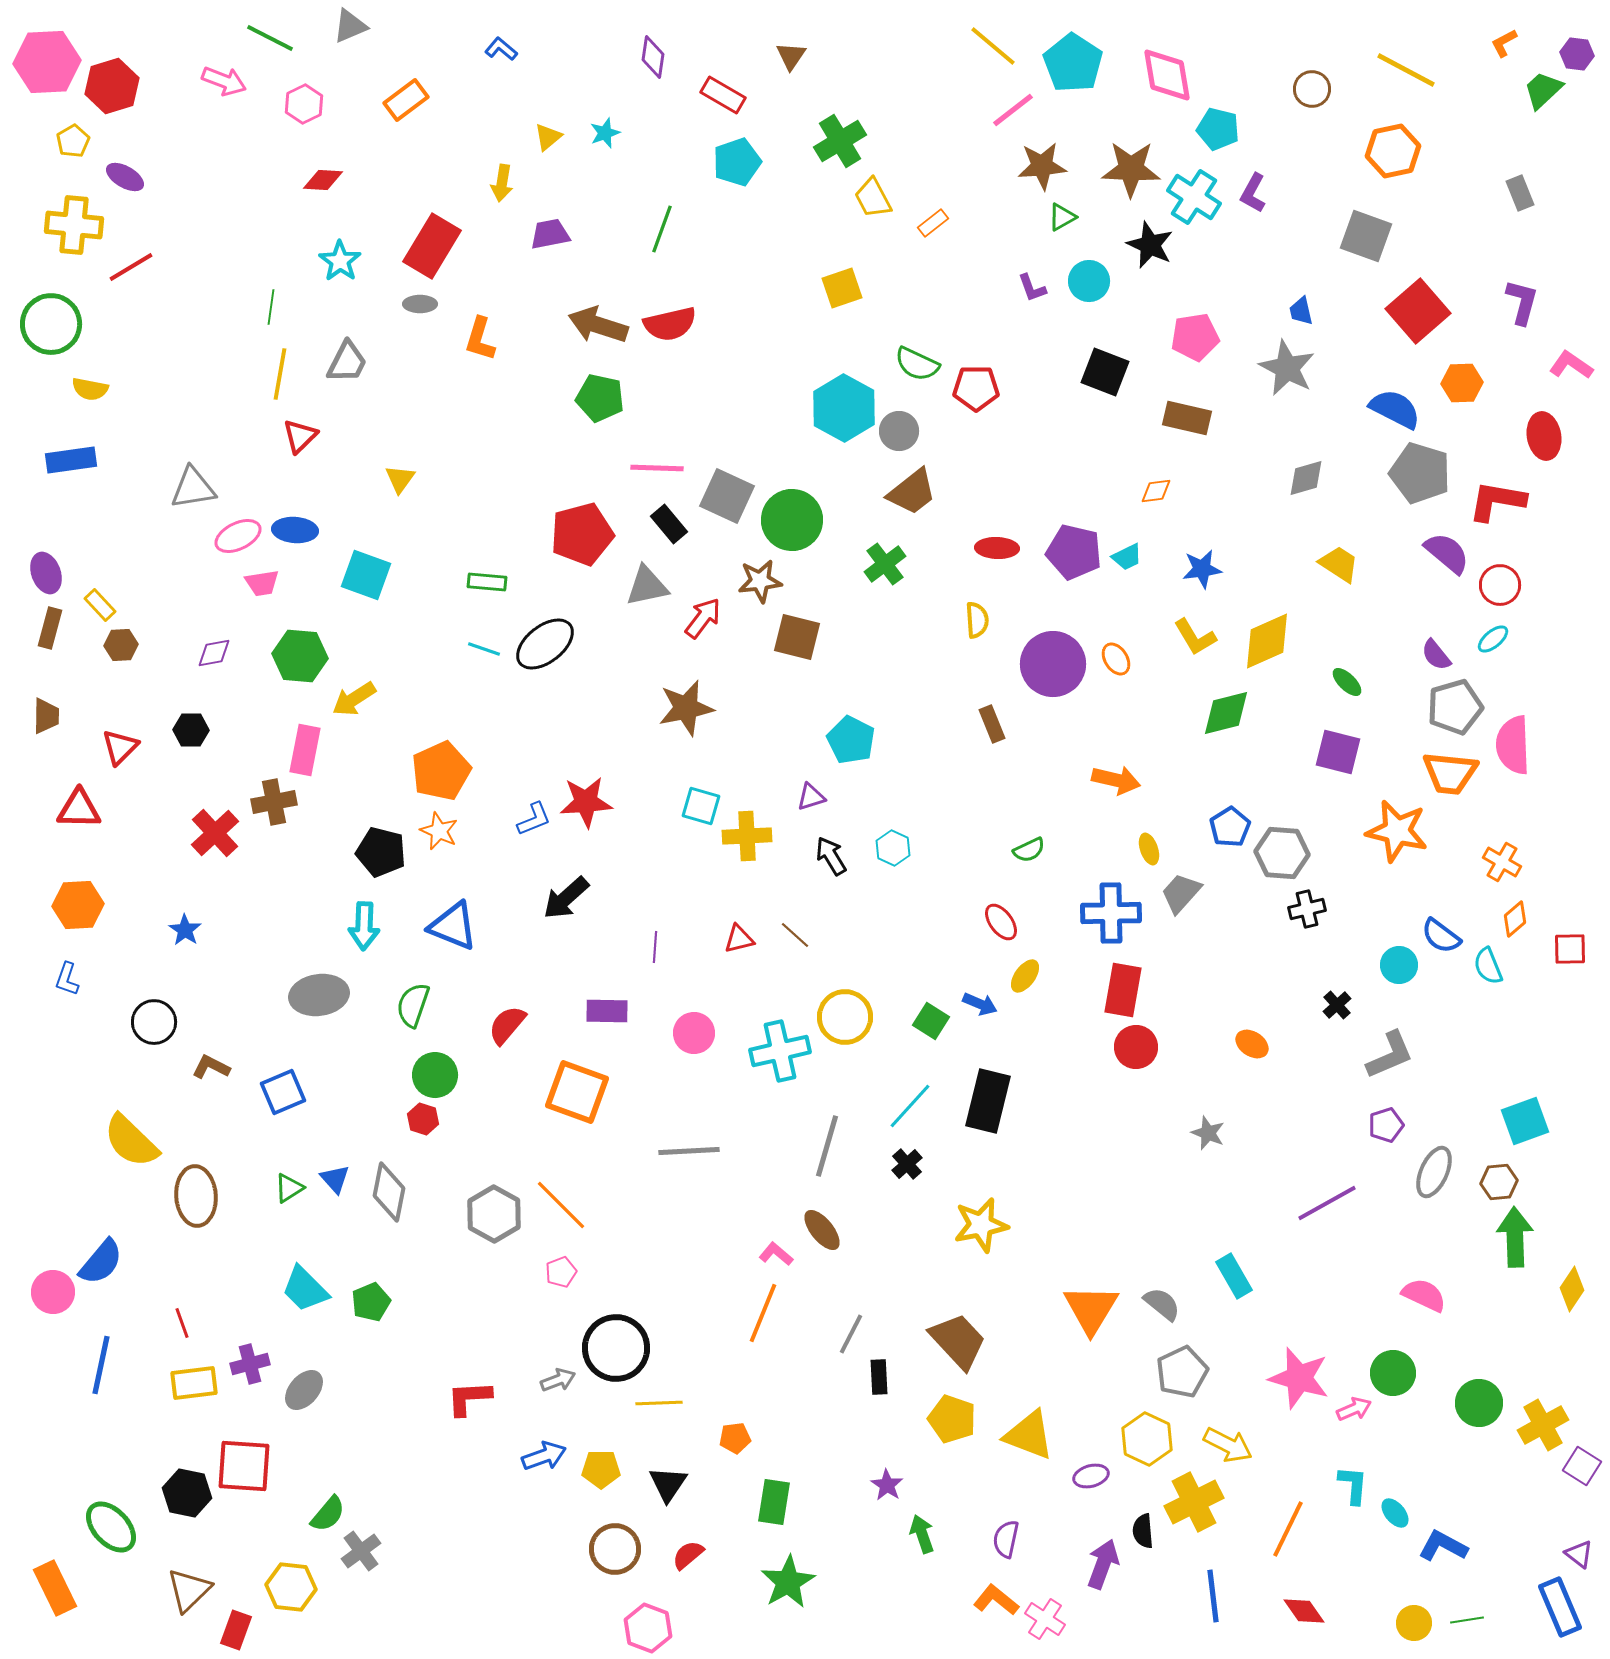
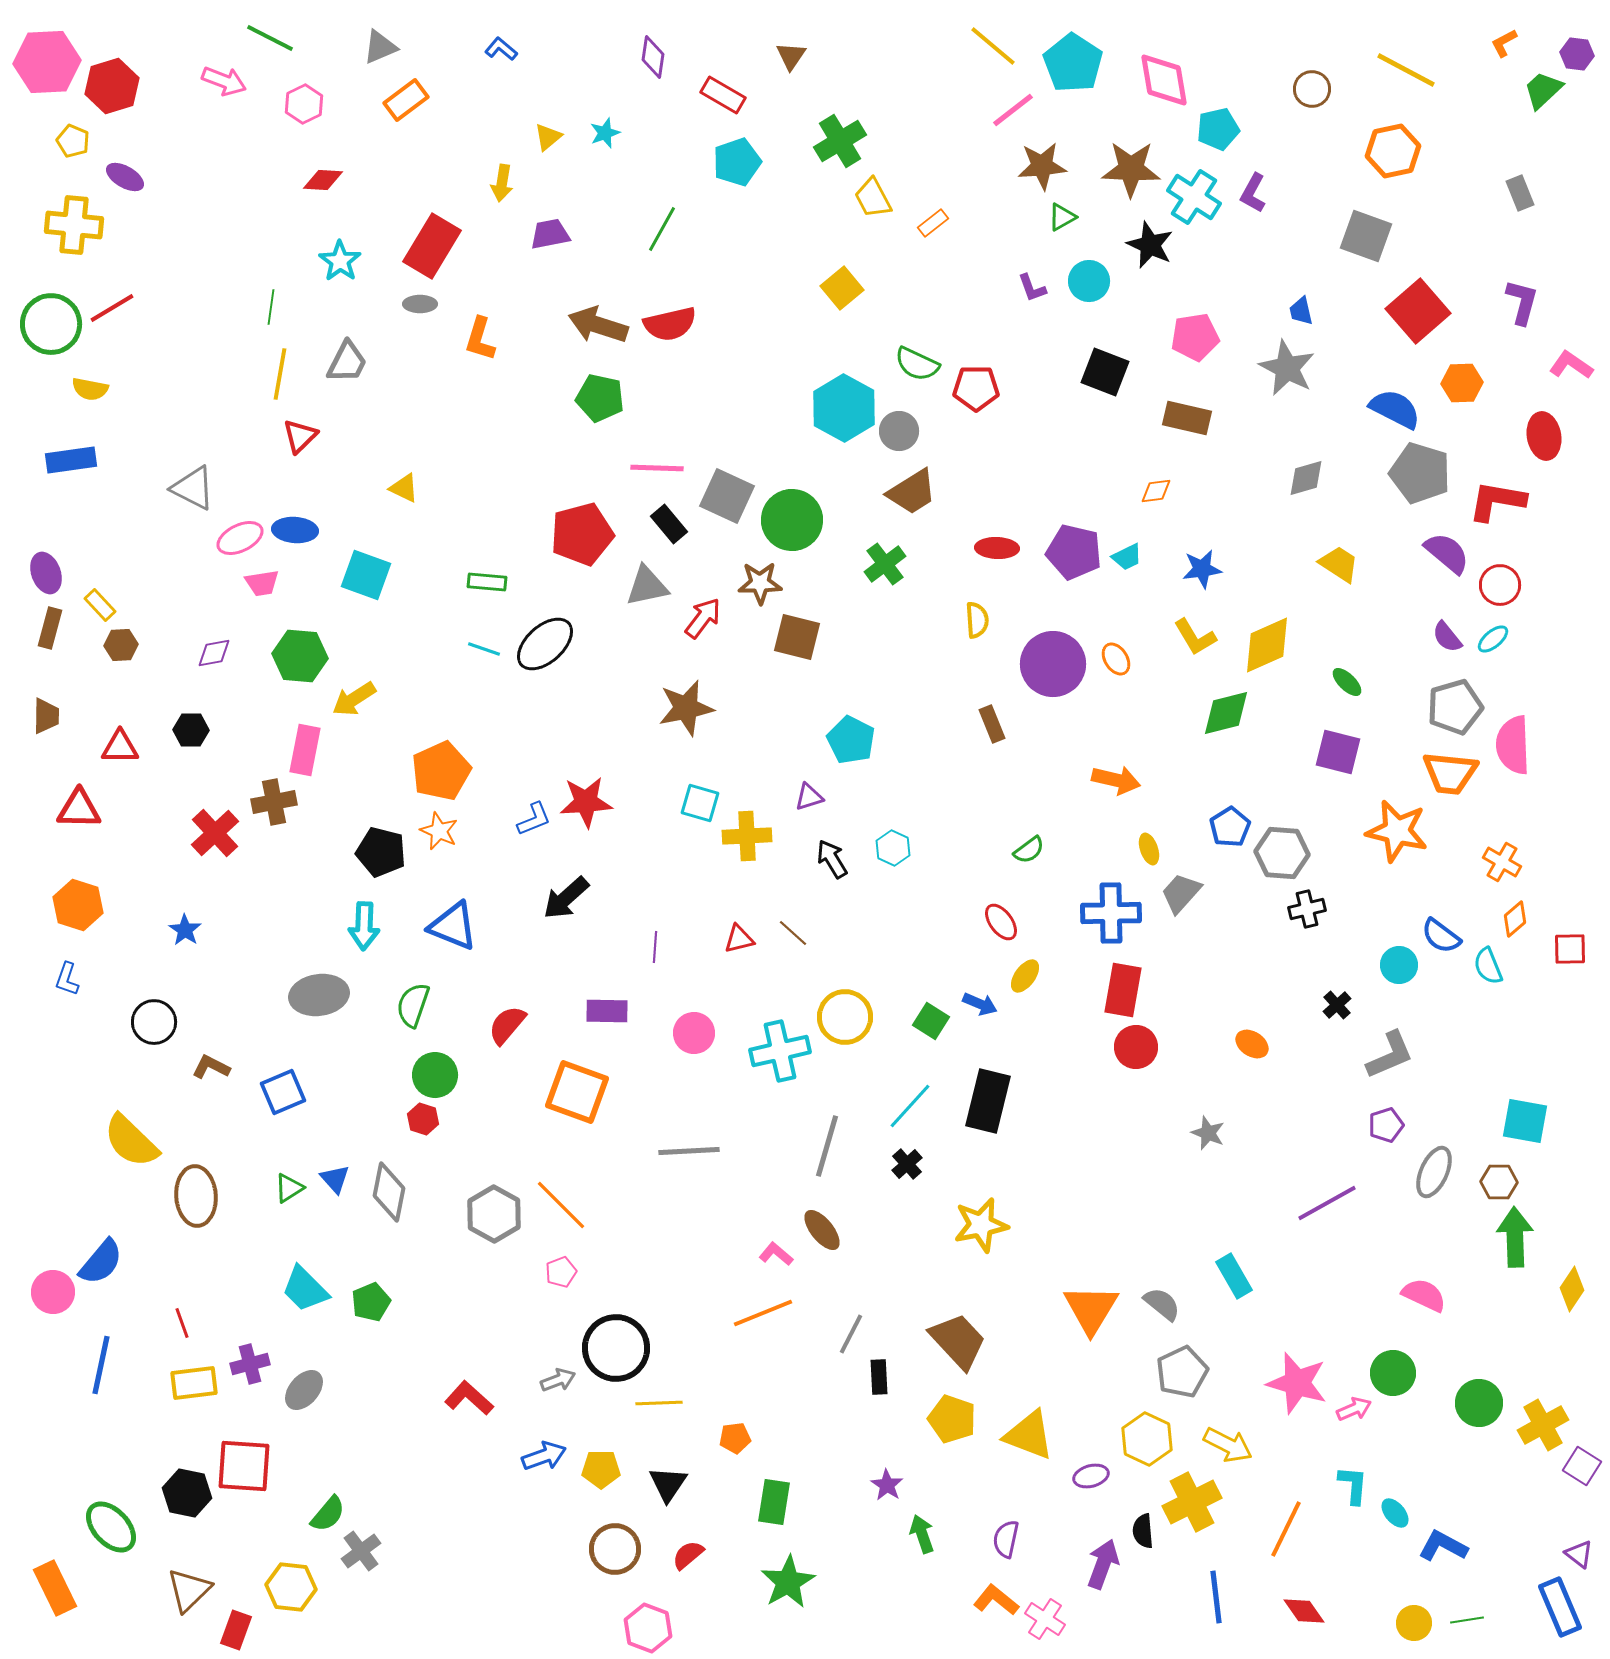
gray triangle at (350, 26): moved 30 px right, 21 px down
pink diamond at (1167, 75): moved 3 px left, 5 px down
cyan pentagon at (1218, 129): rotated 27 degrees counterclockwise
yellow pentagon at (73, 141): rotated 20 degrees counterclockwise
green line at (662, 229): rotated 9 degrees clockwise
red line at (131, 267): moved 19 px left, 41 px down
yellow square at (842, 288): rotated 21 degrees counterclockwise
yellow triangle at (400, 479): moved 4 px right, 9 px down; rotated 40 degrees counterclockwise
gray triangle at (193, 488): rotated 36 degrees clockwise
brown trapezoid at (912, 492): rotated 6 degrees clockwise
pink ellipse at (238, 536): moved 2 px right, 2 px down
brown star at (760, 581): moved 2 px down; rotated 6 degrees clockwise
yellow diamond at (1267, 641): moved 4 px down
black ellipse at (545, 644): rotated 4 degrees counterclockwise
purple semicircle at (1436, 655): moved 11 px right, 18 px up
red triangle at (120, 747): rotated 45 degrees clockwise
purple triangle at (811, 797): moved 2 px left
cyan square at (701, 806): moved 1 px left, 3 px up
green semicircle at (1029, 850): rotated 12 degrees counterclockwise
black arrow at (831, 856): moved 1 px right, 3 px down
orange hexagon at (78, 905): rotated 21 degrees clockwise
brown line at (795, 935): moved 2 px left, 2 px up
cyan square at (1525, 1121): rotated 30 degrees clockwise
brown hexagon at (1499, 1182): rotated 6 degrees clockwise
orange line at (763, 1313): rotated 46 degrees clockwise
pink star at (1299, 1378): moved 2 px left, 5 px down
red L-shape at (469, 1398): rotated 45 degrees clockwise
yellow cross at (1194, 1502): moved 2 px left
orange line at (1288, 1529): moved 2 px left
blue line at (1213, 1596): moved 3 px right, 1 px down
